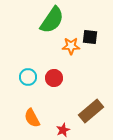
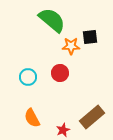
green semicircle: rotated 84 degrees counterclockwise
black square: rotated 14 degrees counterclockwise
red circle: moved 6 px right, 5 px up
brown rectangle: moved 1 px right, 6 px down
